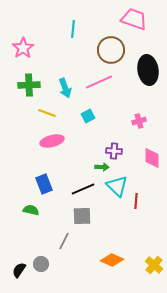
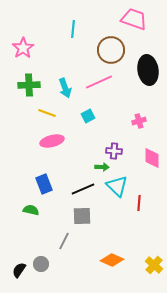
red line: moved 3 px right, 2 px down
